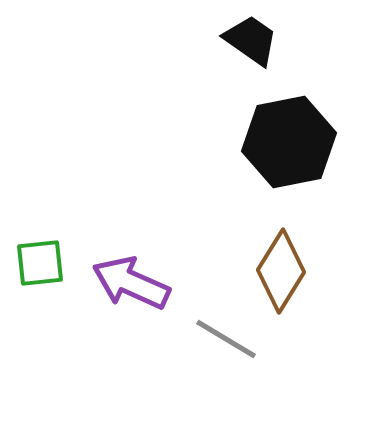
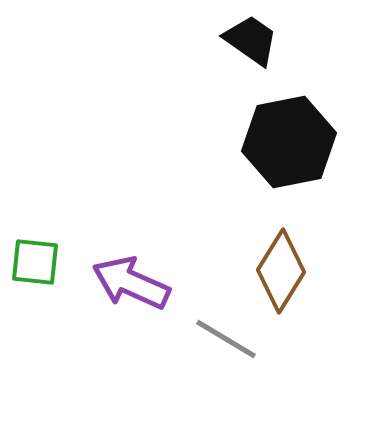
green square: moved 5 px left, 1 px up; rotated 12 degrees clockwise
